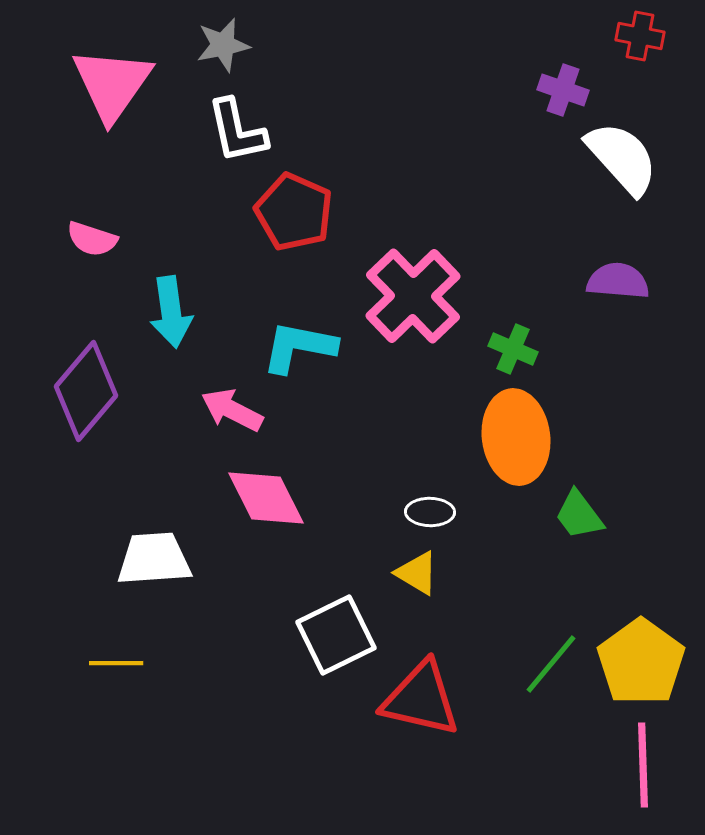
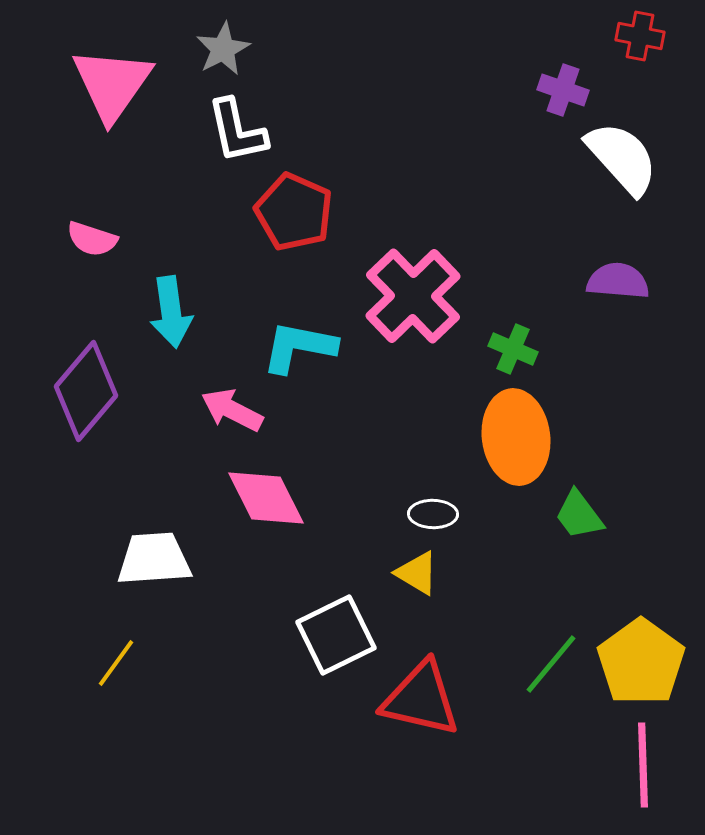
gray star: moved 4 px down; rotated 16 degrees counterclockwise
white ellipse: moved 3 px right, 2 px down
yellow line: rotated 54 degrees counterclockwise
